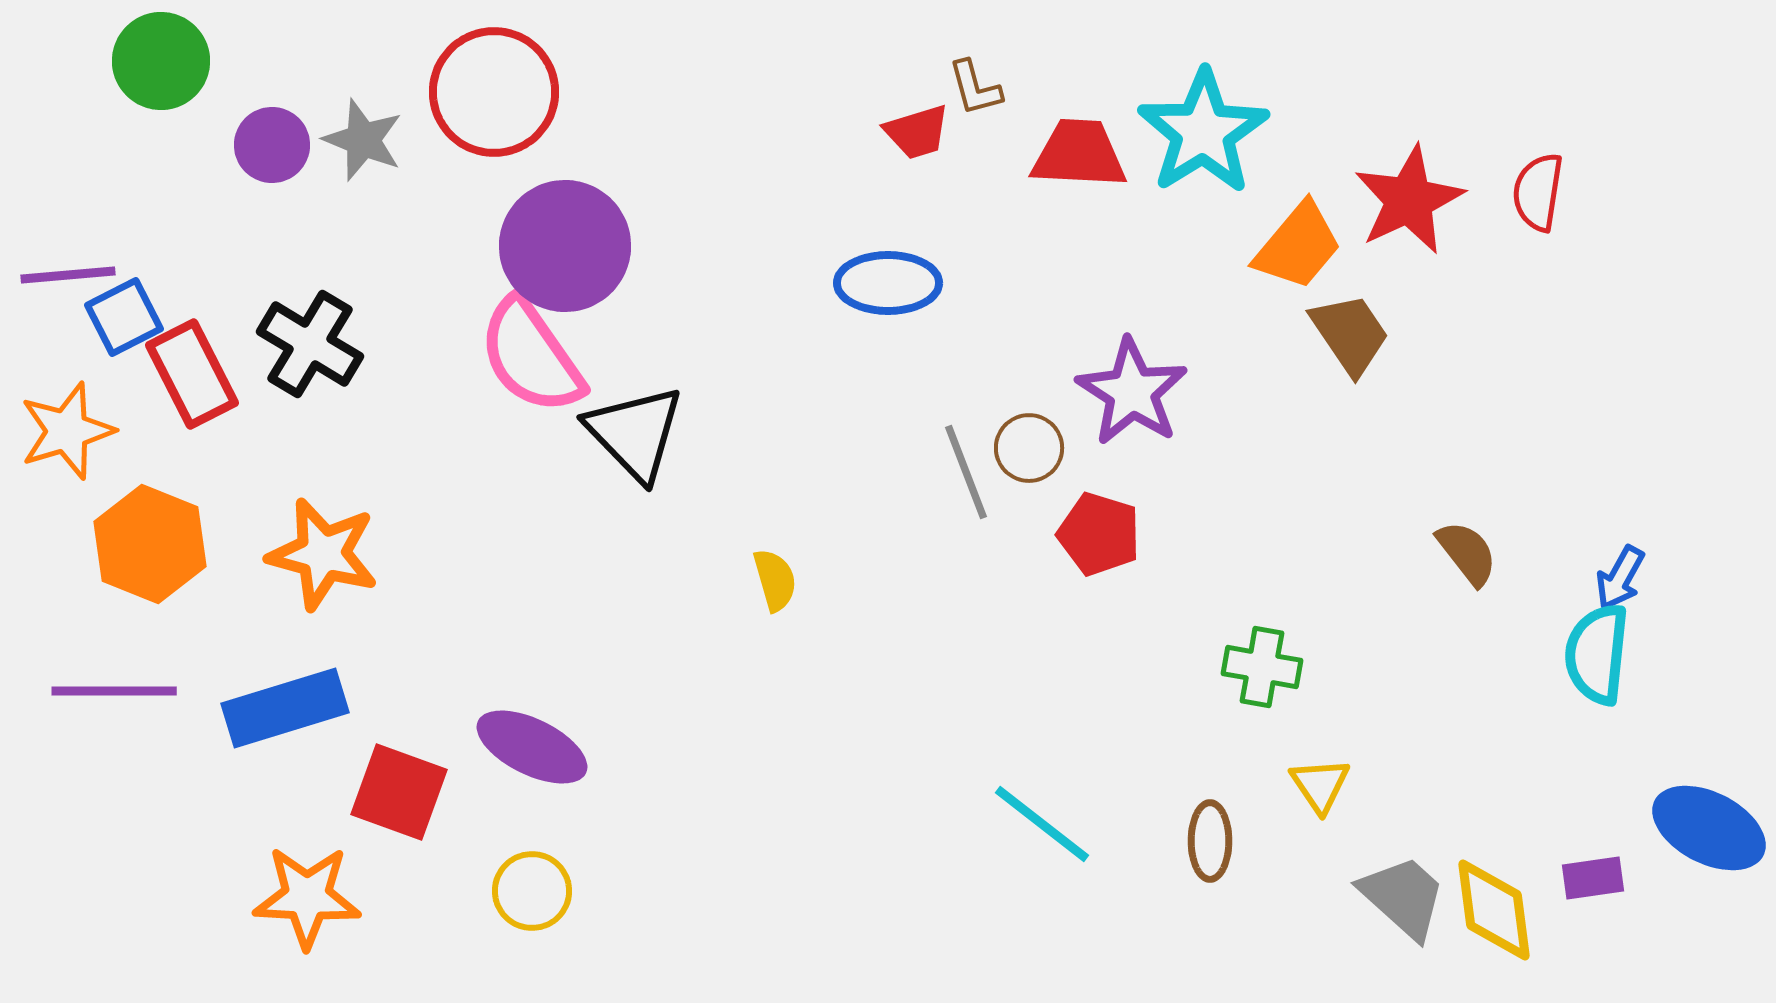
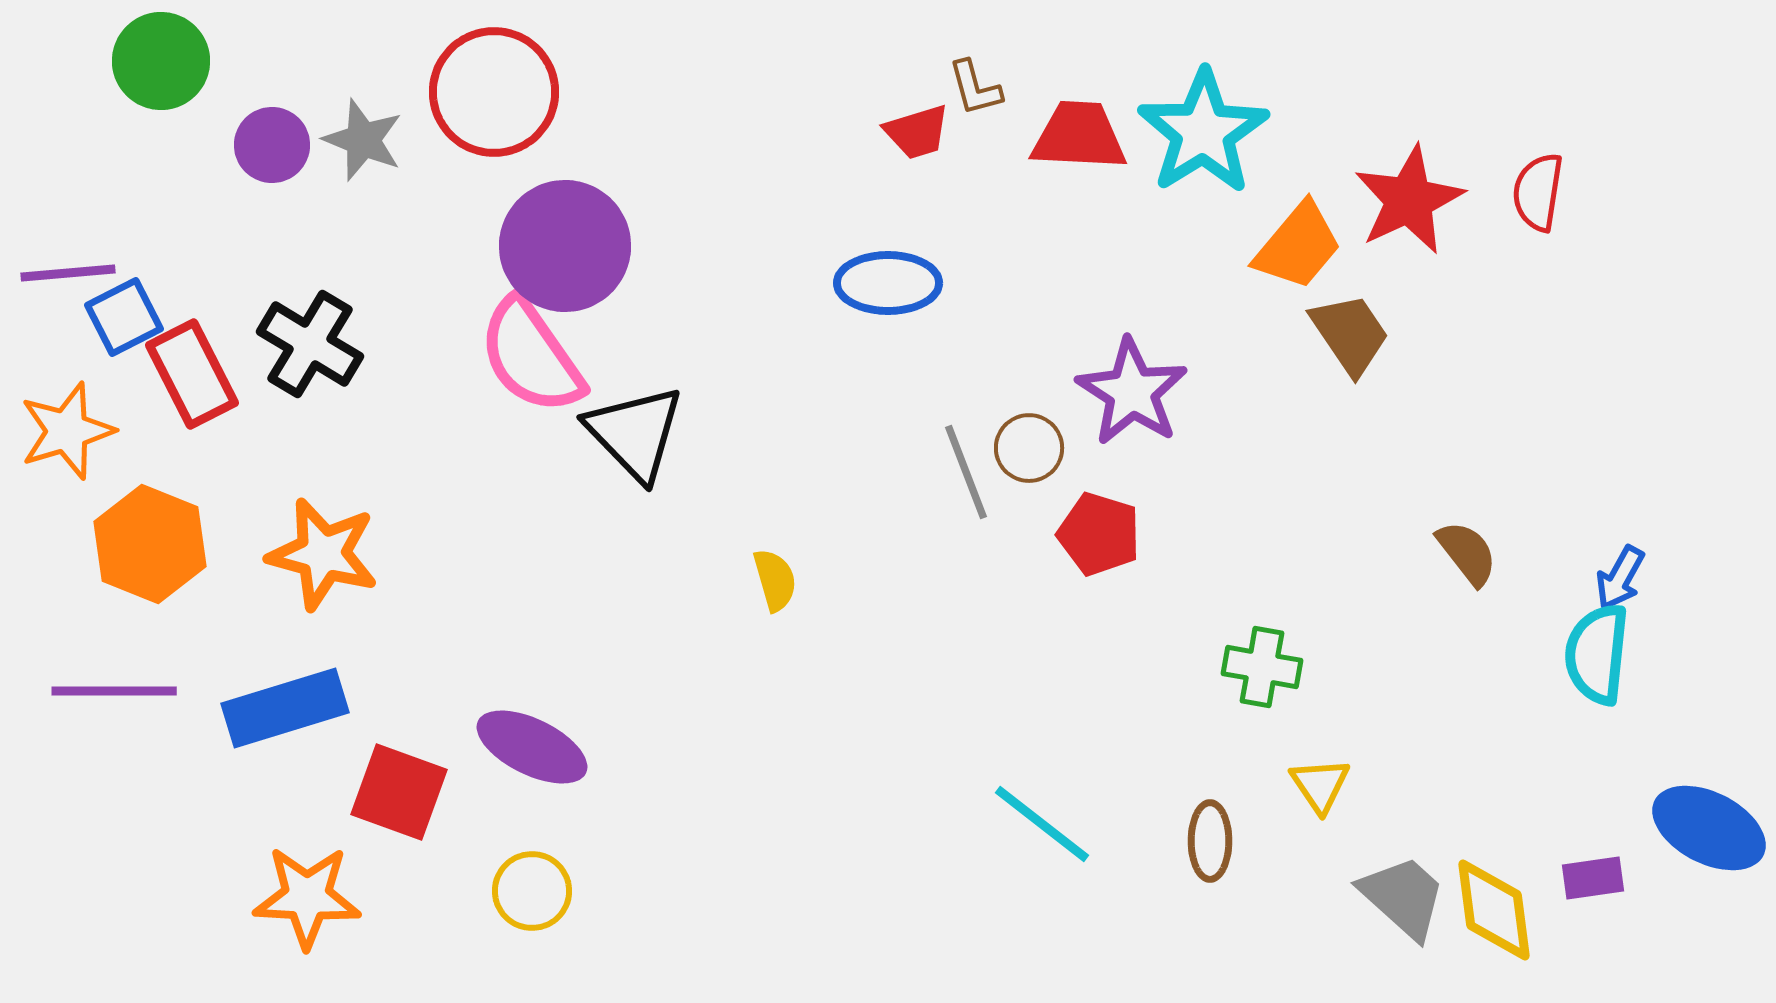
red trapezoid at (1079, 154): moved 18 px up
purple line at (68, 275): moved 2 px up
